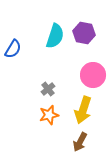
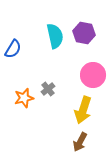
cyan semicircle: rotated 30 degrees counterclockwise
orange star: moved 25 px left, 17 px up
